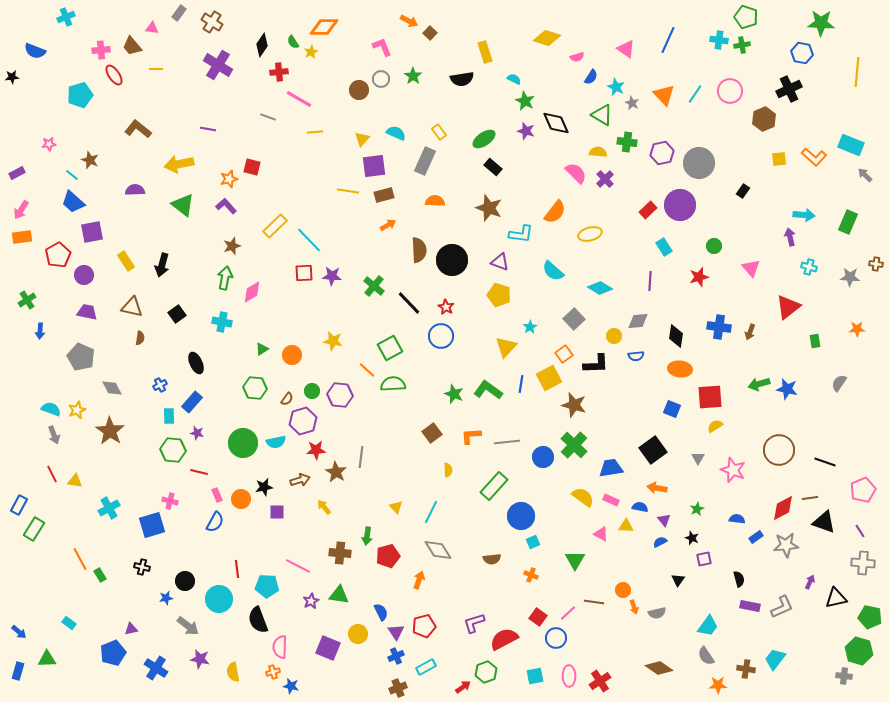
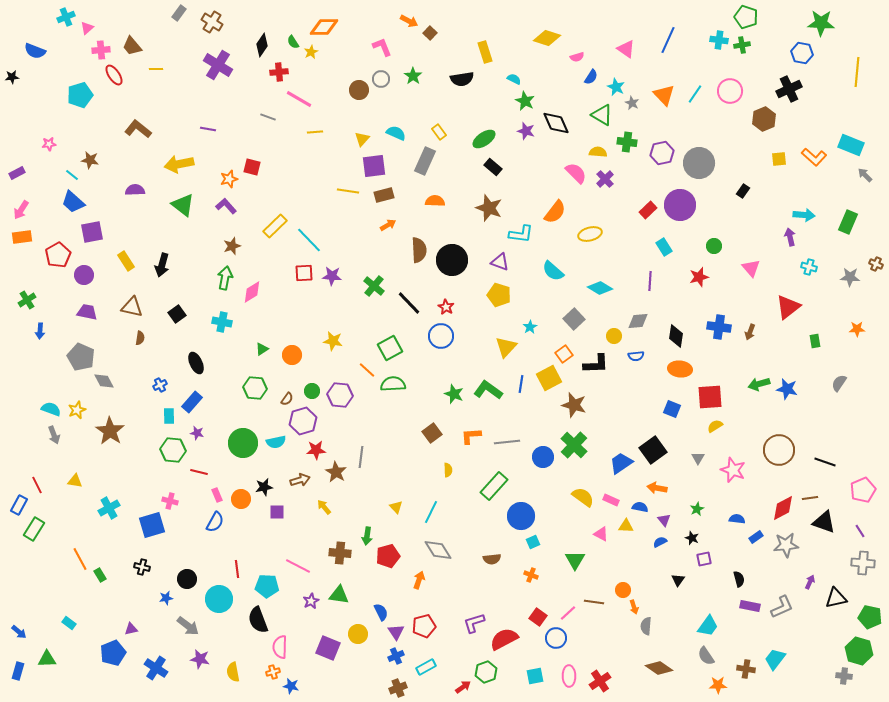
pink triangle at (152, 28): moved 65 px left; rotated 48 degrees counterclockwise
brown star at (90, 160): rotated 12 degrees counterclockwise
brown cross at (876, 264): rotated 16 degrees clockwise
gray diamond at (112, 388): moved 8 px left, 7 px up
blue trapezoid at (611, 468): moved 10 px right, 5 px up; rotated 25 degrees counterclockwise
red line at (52, 474): moved 15 px left, 11 px down
black circle at (185, 581): moved 2 px right, 2 px up
gray semicircle at (657, 613): moved 11 px left, 13 px down; rotated 108 degrees clockwise
